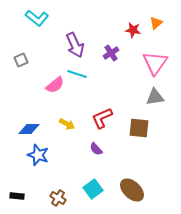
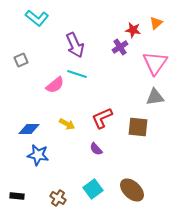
purple cross: moved 9 px right, 6 px up
brown square: moved 1 px left, 1 px up
blue star: rotated 10 degrees counterclockwise
